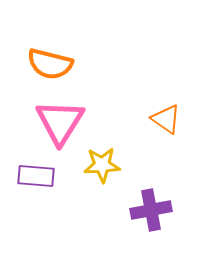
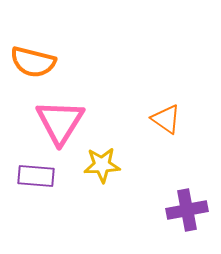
orange semicircle: moved 17 px left, 2 px up
purple cross: moved 36 px right
